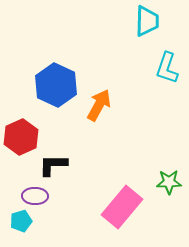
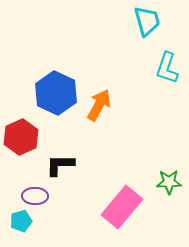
cyan trapezoid: rotated 16 degrees counterclockwise
blue hexagon: moved 8 px down
black L-shape: moved 7 px right
